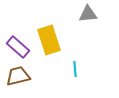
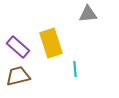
yellow rectangle: moved 2 px right, 3 px down
